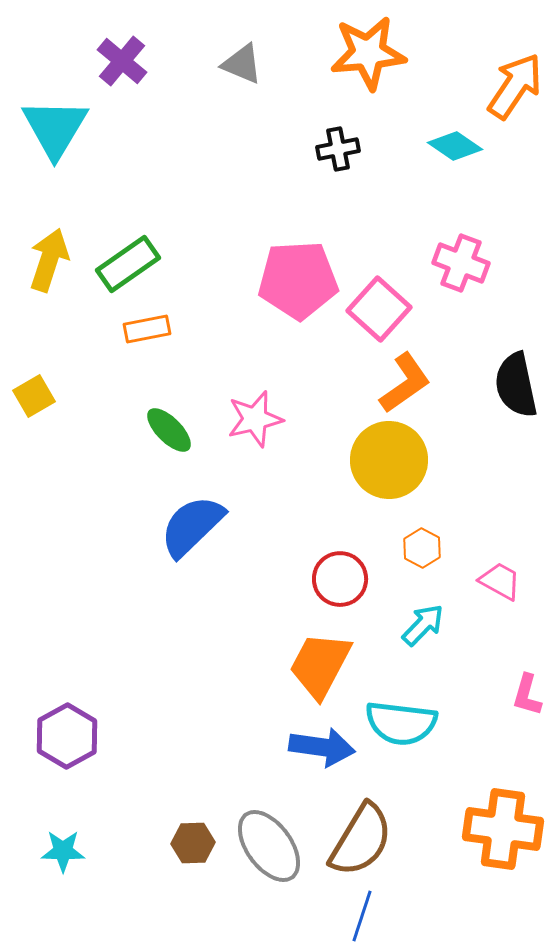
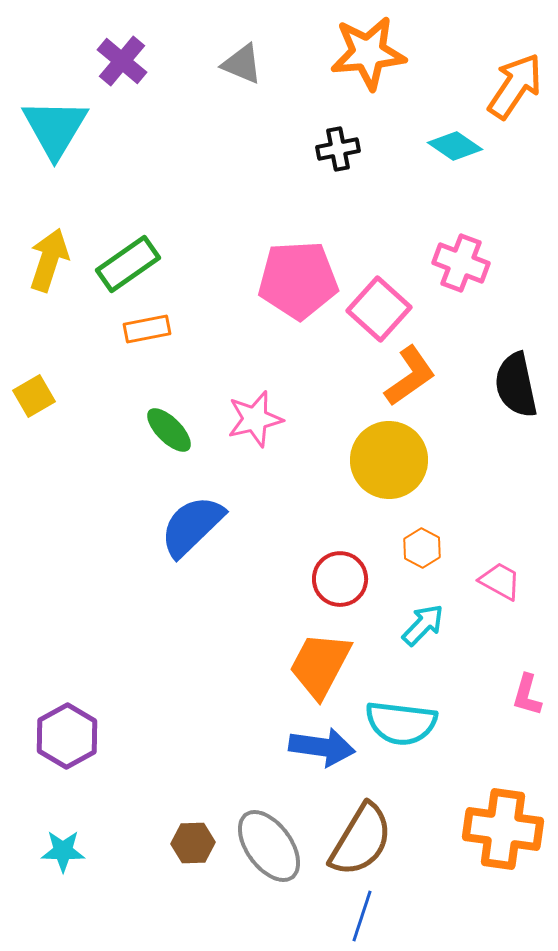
orange L-shape: moved 5 px right, 7 px up
